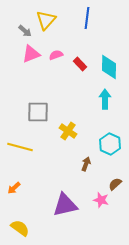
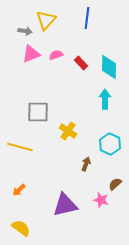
gray arrow: rotated 32 degrees counterclockwise
red rectangle: moved 1 px right, 1 px up
orange arrow: moved 5 px right, 2 px down
yellow semicircle: moved 1 px right
